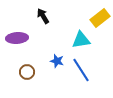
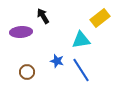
purple ellipse: moved 4 px right, 6 px up
